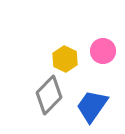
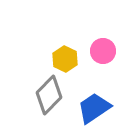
blue trapezoid: moved 2 px right, 2 px down; rotated 21 degrees clockwise
